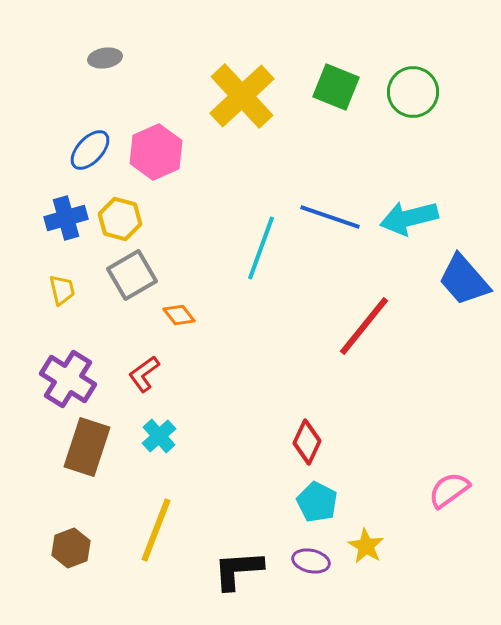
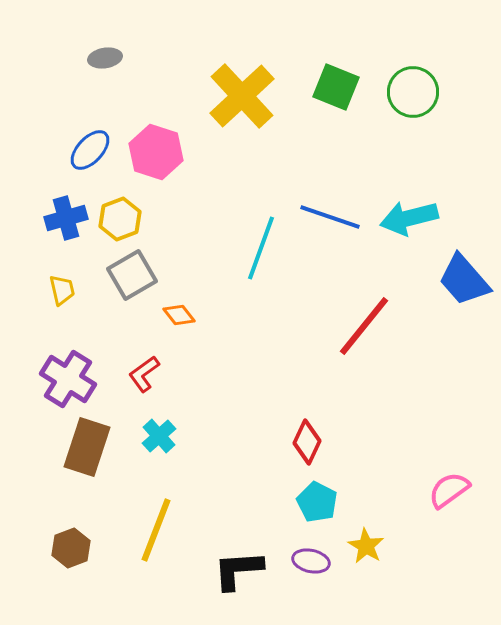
pink hexagon: rotated 18 degrees counterclockwise
yellow hexagon: rotated 24 degrees clockwise
